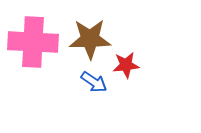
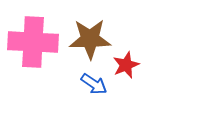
red star: rotated 16 degrees counterclockwise
blue arrow: moved 2 px down
